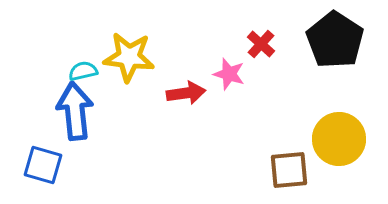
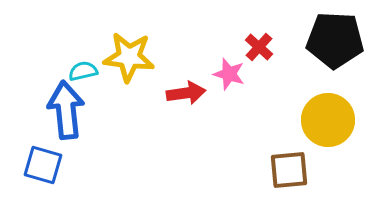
black pentagon: rotated 30 degrees counterclockwise
red cross: moved 2 px left, 3 px down
blue arrow: moved 9 px left, 1 px up
yellow circle: moved 11 px left, 19 px up
